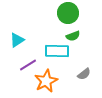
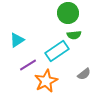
green semicircle: moved 1 px right, 1 px up; rotated 16 degrees clockwise
cyan rectangle: rotated 35 degrees counterclockwise
